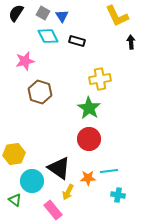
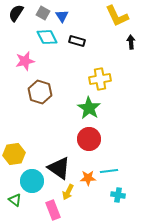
cyan diamond: moved 1 px left, 1 px down
pink rectangle: rotated 18 degrees clockwise
